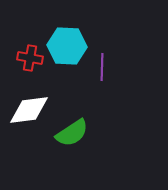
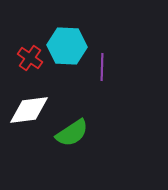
red cross: rotated 25 degrees clockwise
